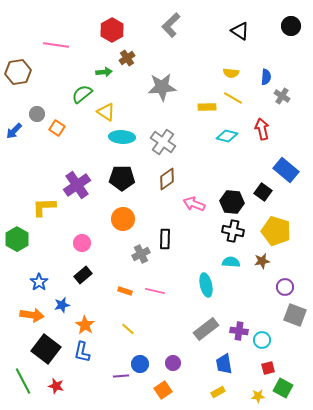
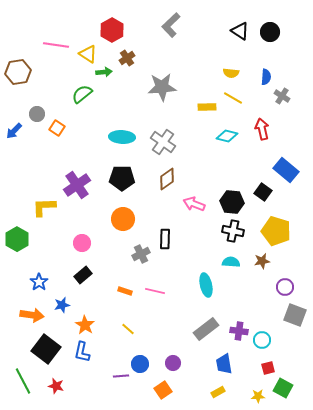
black circle at (291, 26): moved 21 px left, 6 px down
yellow triangle at (106, 112): moved 18 px left, 58 px up
